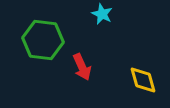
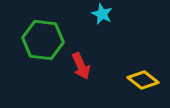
red arrow: moved 1 px left, 1 px up
yellow diamond: rotated 36 degrees counterclockwise
